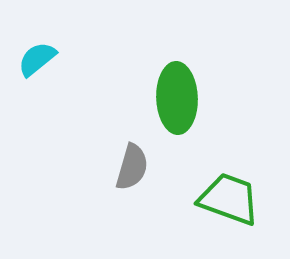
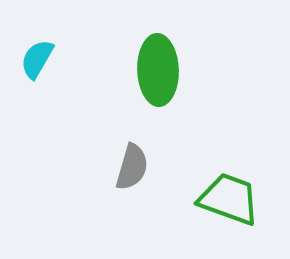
cyan semicircle: rotated 21 degrees counterclockwise
green ellipse: moved 19 px left, 28 px up
